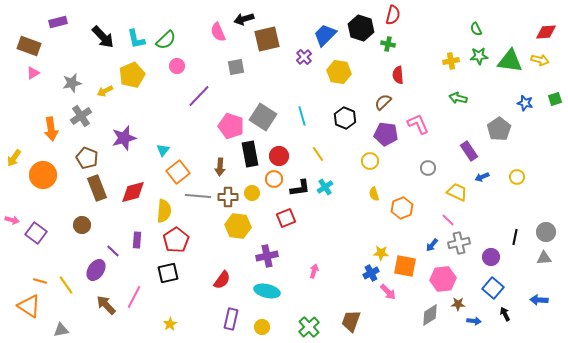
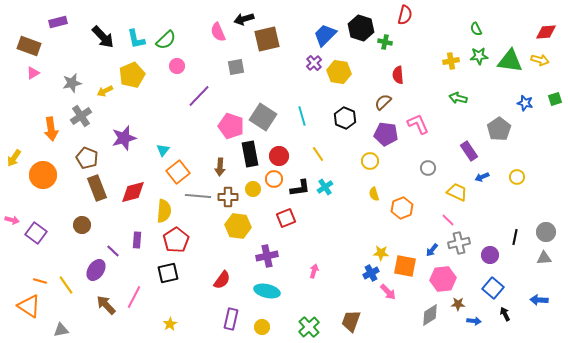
red semicircle at (393, 15): moved 12 px right
green cross at (388, 44): moved 3 px left, 2 px up
purple cross at (304, 57): moved 10 px right, 6 px down
yellow circle at (252, 193): moved 1 px right, 4 px up
blue arrow at (432, 245): moved 5 px down
purple circle at (491, 257): moved 1 px left, 2 px up
